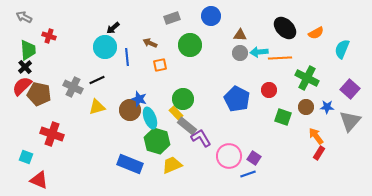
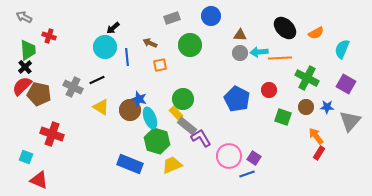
purple square at (350, 89): moved 4 px left, 5 px up; rotated 12 degrees counterclockwise
yellow triangle at (97, 107): moved 4 px right; rotated 48 degrees clockwise
blue line at (248, 174): moved 1 px left
